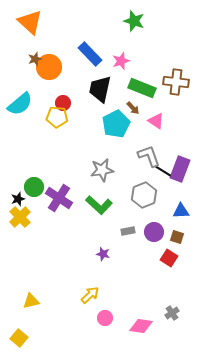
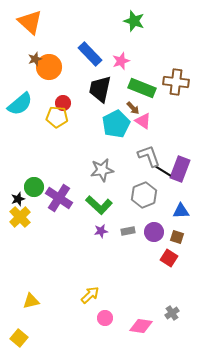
pink triangle: moved 13 px left
purple star: moved 2 px left, 23 px up; rotated 24 degrees counterclockwise
